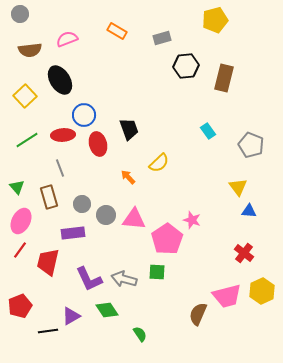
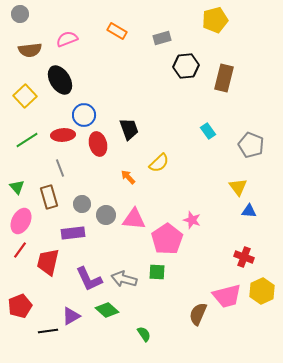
red cross at (244, 253): moved 4 px down; rotated 18 degrees counterclockwise
green diamond at (107, 310): rotated 15 degrees counterclockwise
green semicircle at (140, 334): moved 4 px right
